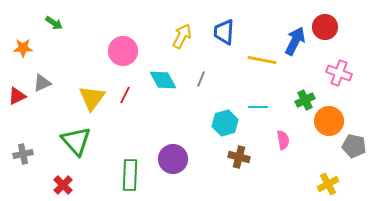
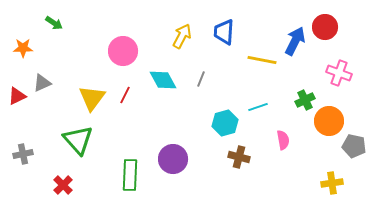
cyan line: rotated 18 degrees counterclockwise
green triangle: moved 2 px right, 1 px up
yellow cross: moved 4 px right, 1 px up; rotated 20 degrees clockwise
